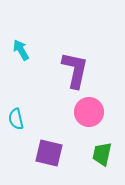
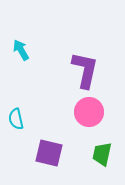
purple L-shape: moved 10 px right
